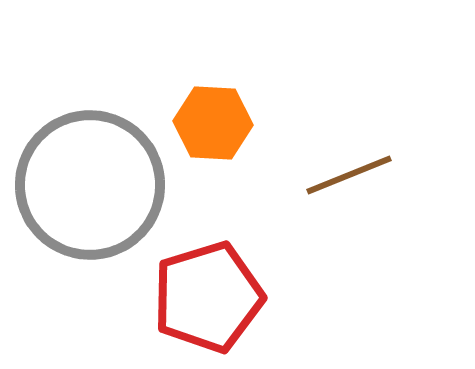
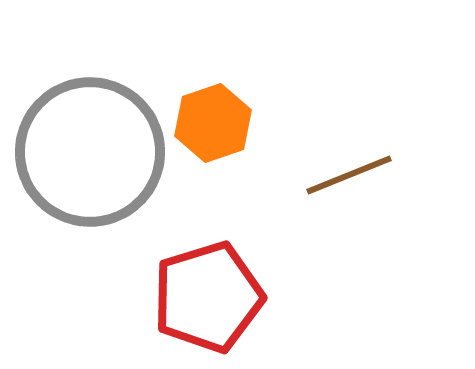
orange hexagon: rotated 22 degrees counterclockwise
gray circle: moved 33 px up
